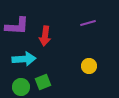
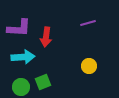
purple L-shape: moved 2 px right, 2 px down
red arrow: moved 1 px right, 1 px down
cyan arrow: moved 1 px left, 2 px up
